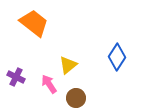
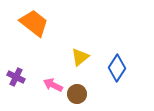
blue diamond: moved 11 px down
yellow triangle: moved 12 px right, 8 px up
pink arrow: moved 4 px right, 1 px down; rotated 30 degrees counterclockwise
brown circle: moved 1 px right, 4 px up
